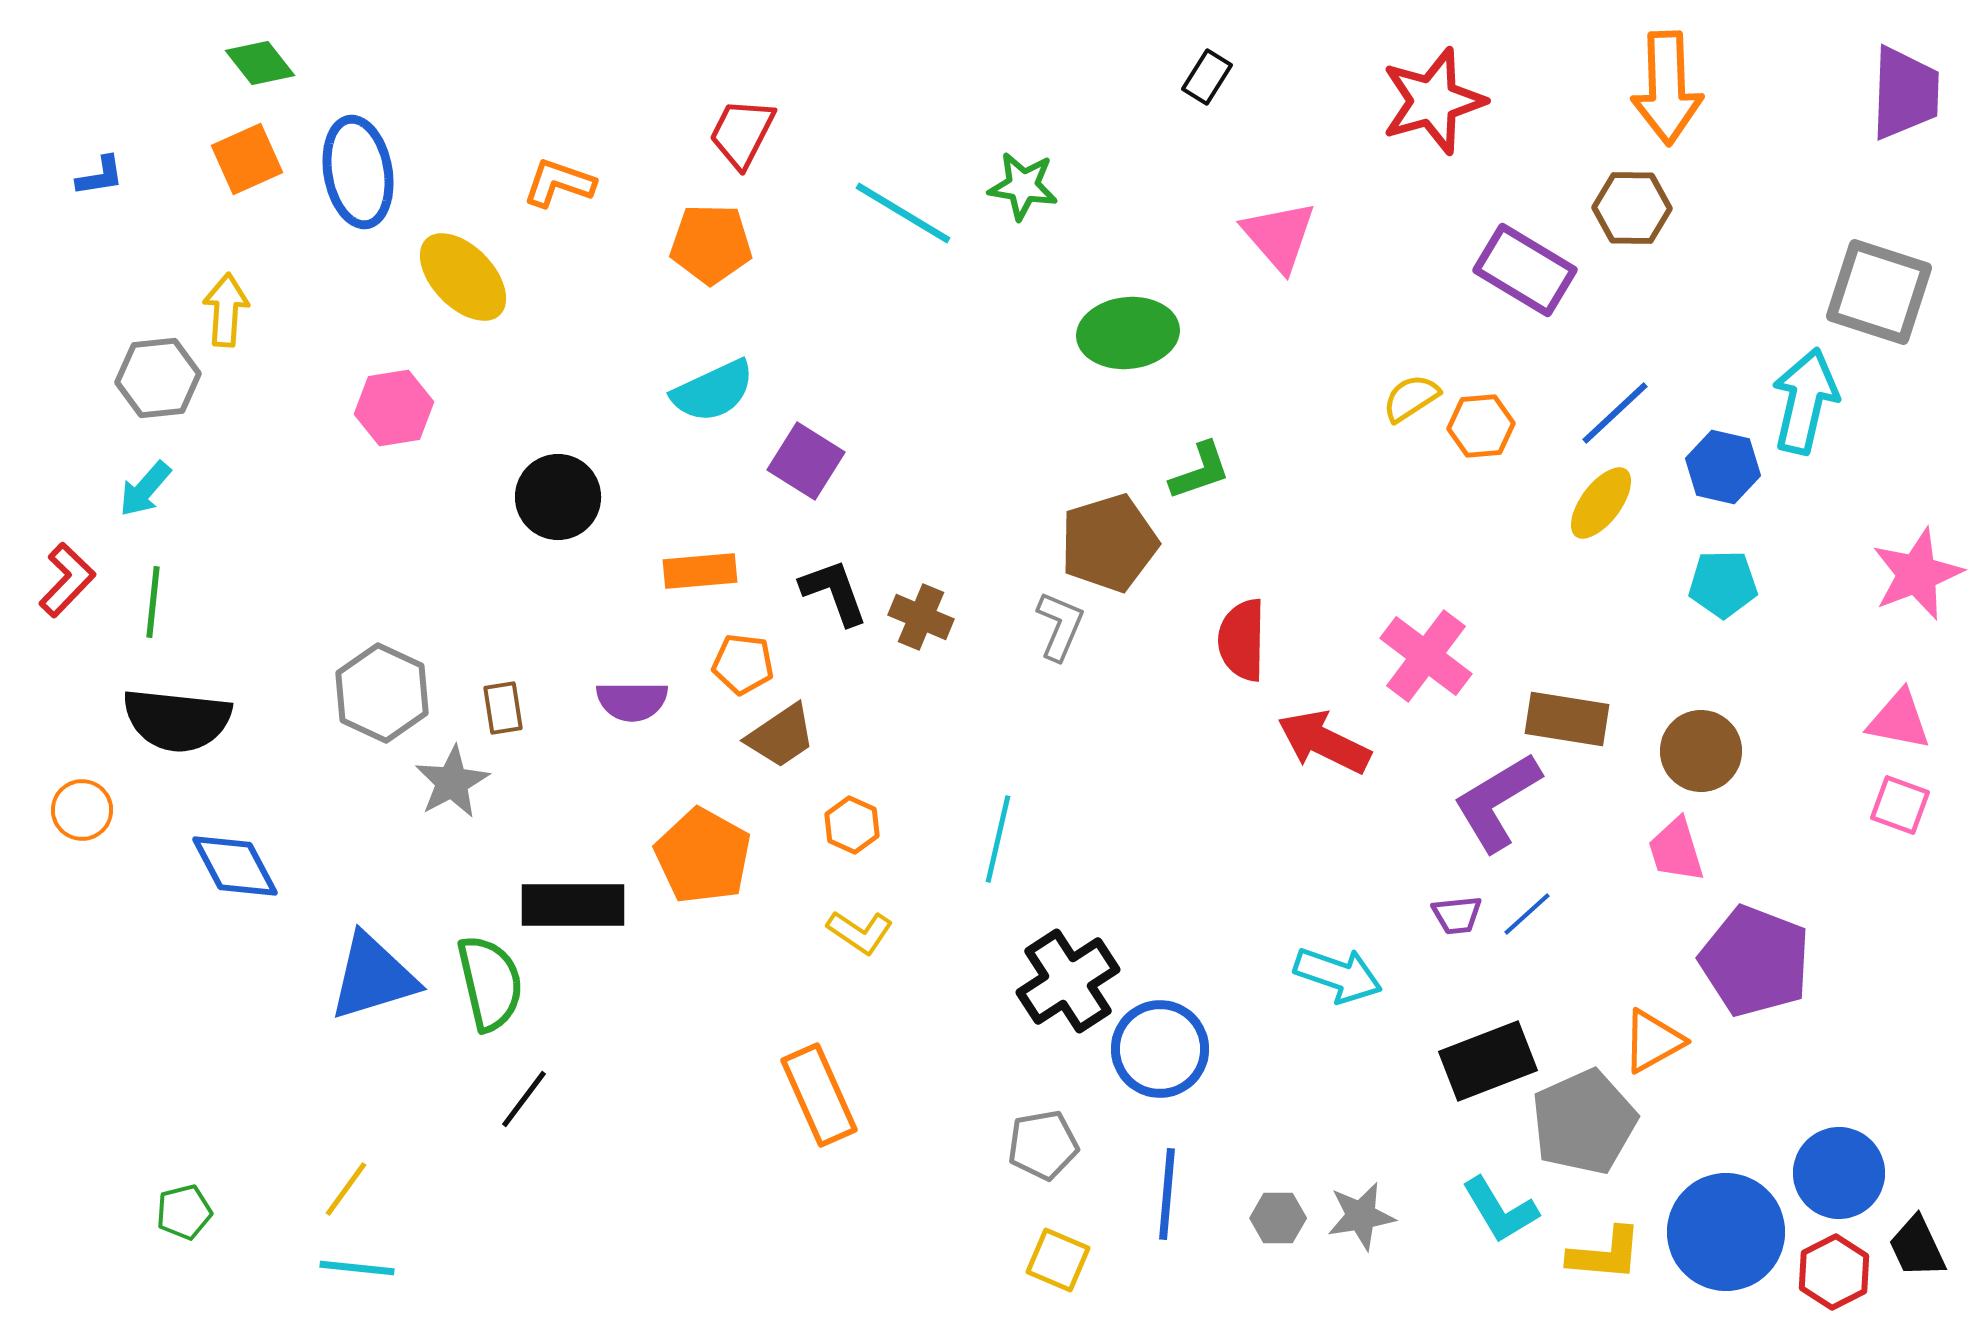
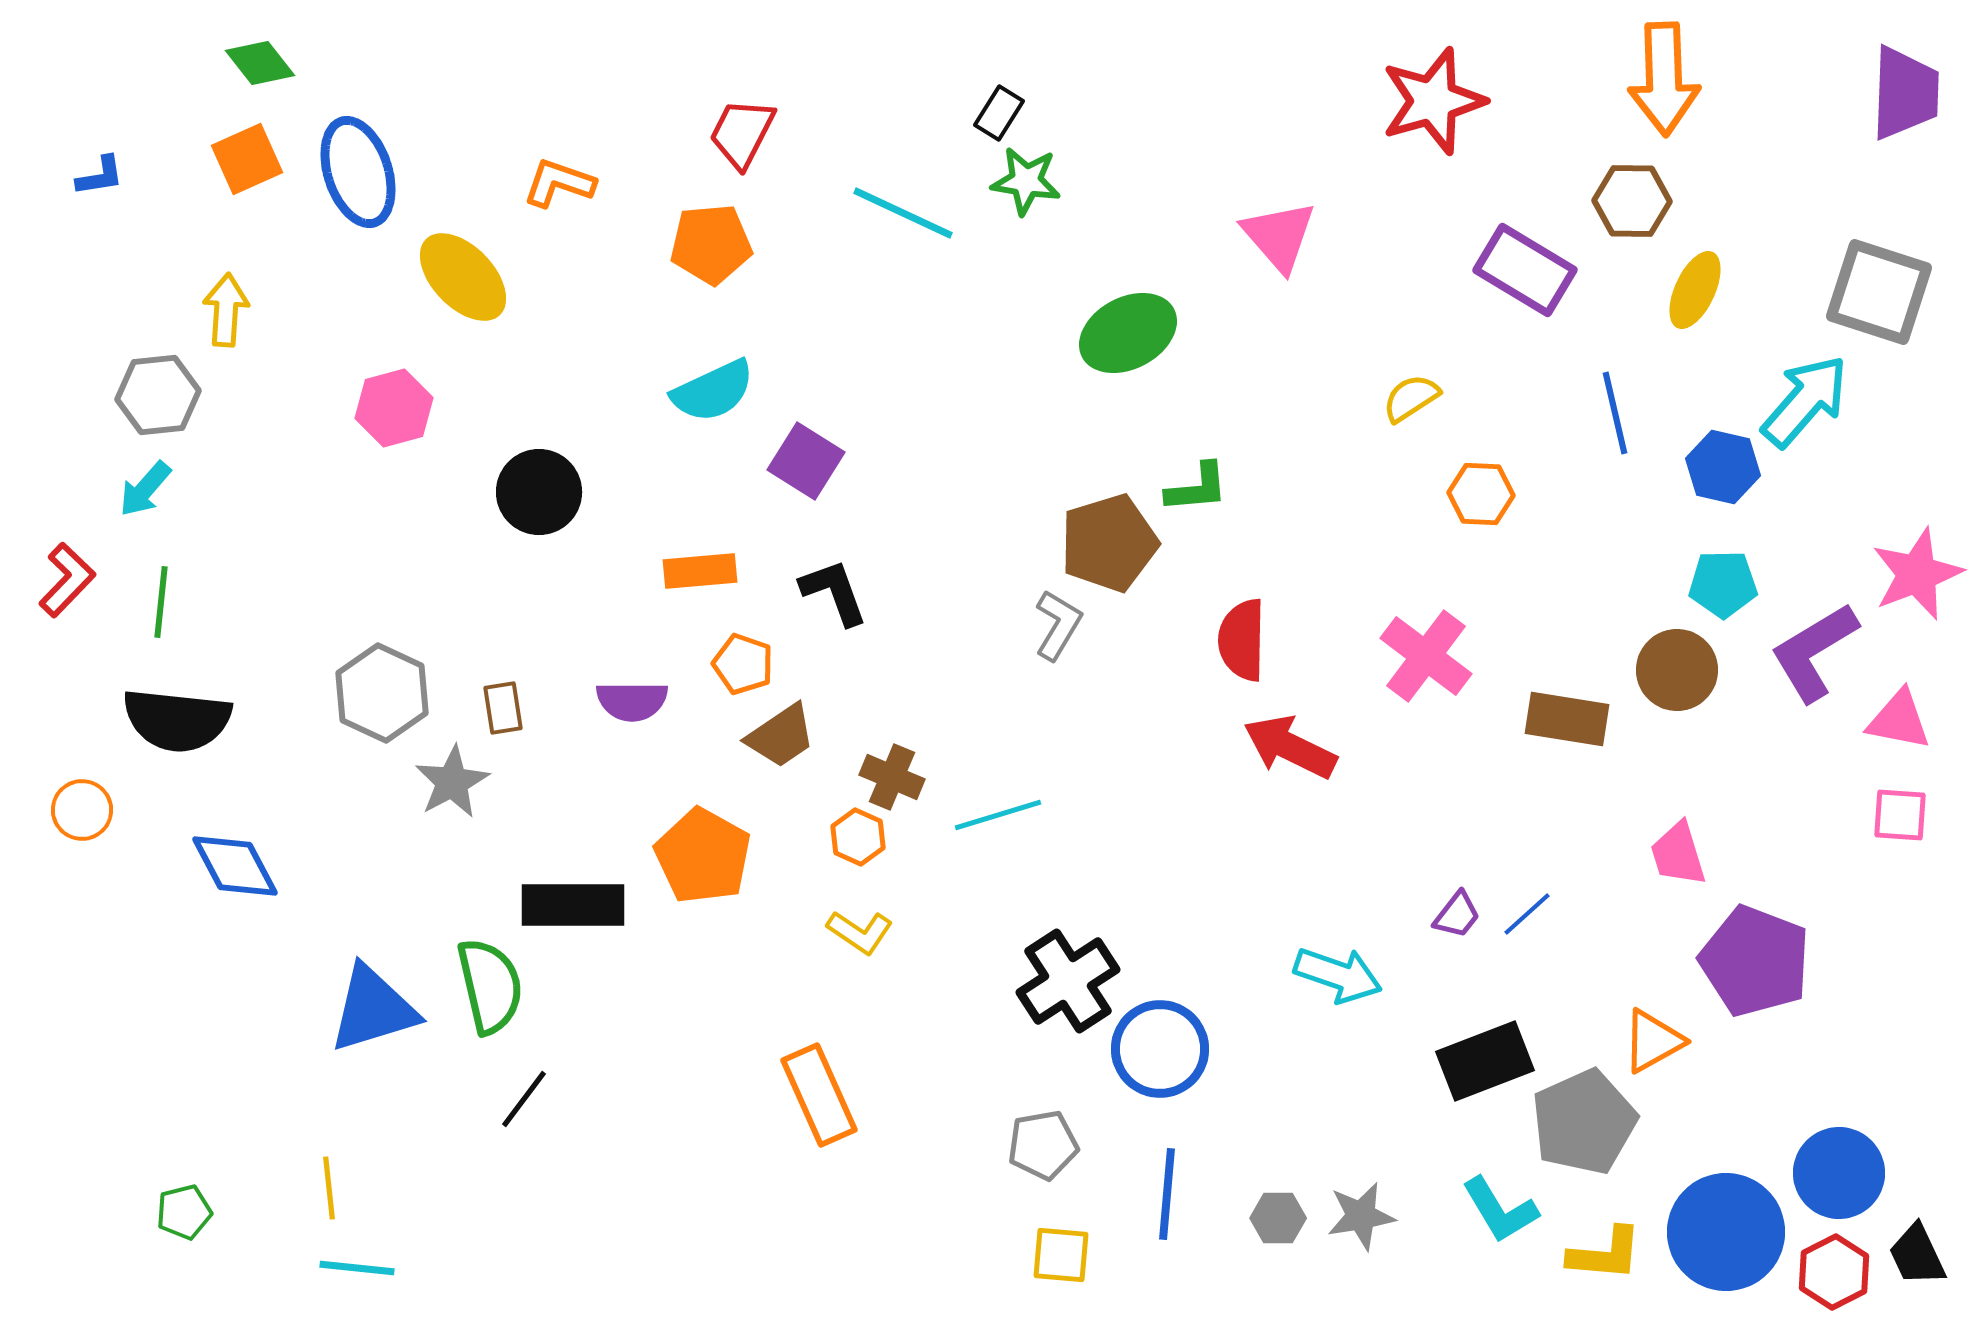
black rectangle at (1207, 77): moved 208 px left, 36 px down
orange arrow at (1667, 88): moved 3 px left, 9 px up
blue ellipse at (358, 172): rotated 8 degrees counterclockwise
green star at (1023, 186): moved 3 px right, 5 px up
brown hexagon at (1632, 208): moved 7 px up
cyan line at (903, 213): rotated 6 degrees counterclockwise
orange pentagon at (711, 244): rotated 6 degrees counterclockwise
green ellipse at (1128, 333): rotated 22 degrees counterclockwise
gray hexagon at (158, 378): moved 17 px down
cyan arrow at (1805, 401): rotated 28 degrees clockwise
pink hexagon at (394, 408): rotated 6 degrees counterclockwise
blue line at (1615, 413): rotated 60 degrees counterclockwise
orange hexagon at (1481, 426): moved 68 px down; rotated 8 degrees clockwise
green L-shape at (1200, 471): moved 3 px left, 17 px down; rotated 14 degrees clockwise
black circle at (558, 497): moved 19 px left, 5 px up
yellow ellipse at (1601, 503): moved 94 px right, 213 px up; rotated 12 degrees counterclockwise
green line at (153, 602): moved 8 px right
brown cross at (921, 617): moved 29 px left, 160 px down
gray L-shape at (1060, 626): moved 2 px left, 1 px up; rotated 8 degrees clockwise
orange pentagon at (743, 664): rotated 12 degrees clockwise
red arrow at (1324, 742): moved 34 px left, 5 px down
brown circle at (1701, 751): moved 24 px left, 81 px up
purple L-shape at (1497, 802): moved 317 px right, 150 px up
pink square at (1900, 805): moved 10 px down; rotated 16 degrees counterclockwise
orange hexagon at (852, 825): moved 6 px right, 12 px down
cyan line at (998, 839): moved 24 px up; rotated 60 degrees clockwise
pink trapezoid at (1676, 850): moved 2 px right, 4 px down
purple trapezoid at (1457, 915): rotated 46 degrees counterclockwise
blue triangle at (373, 977): moved 32 px down
green semicircle at (490, 983): moved 3 px down
black rectangle at (1488, 1061): moved 3 px left
yellow line at (346, 1189): moved 17 px left, 1 px up; rotated 42 degrees counterclockwise
black trapezoid at (1917, 1247): moved 8 px down
yellow square at (1058, 1260): moved 3 px right, 5 px up; rotated 18 degrees counterclockwise
